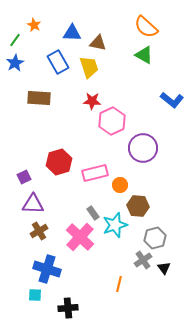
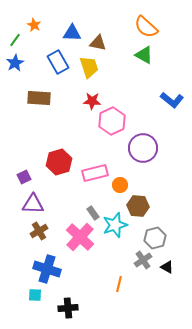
black triangle: moved 3 px right, 1 px up; rotated 24 degrees counterclockwise
